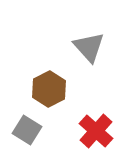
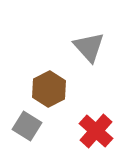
gray square: moved 4 px up
